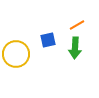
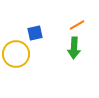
blue square: moved 13 px left, 7 px up
green arrow: moved 1 px left
